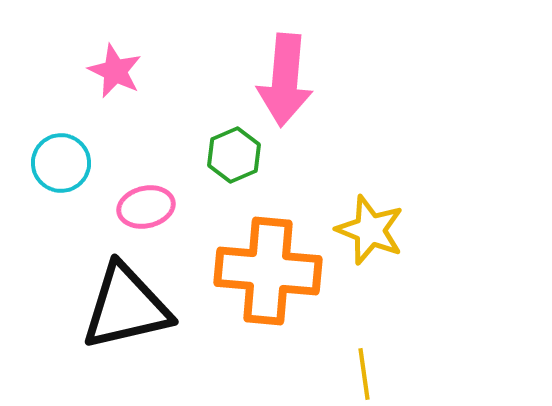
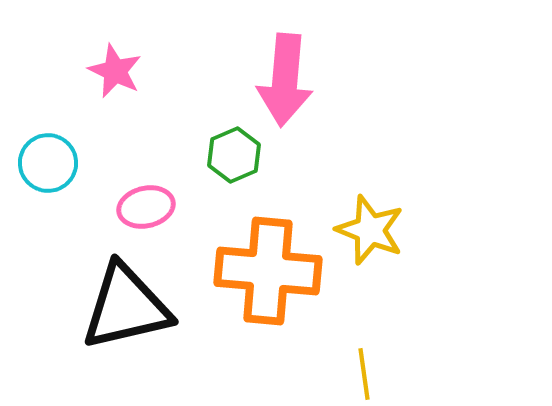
cyan circle: moved 13 px left
